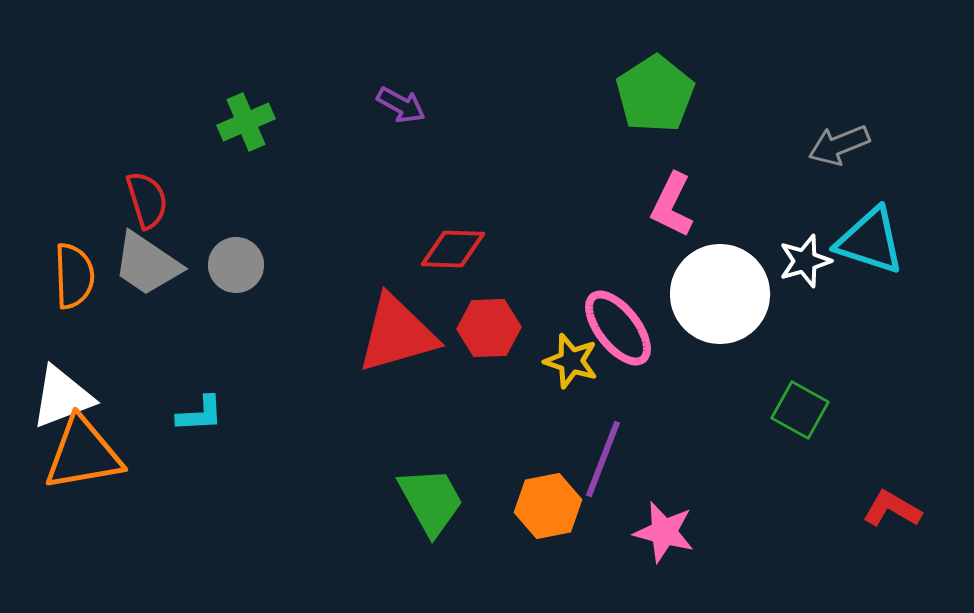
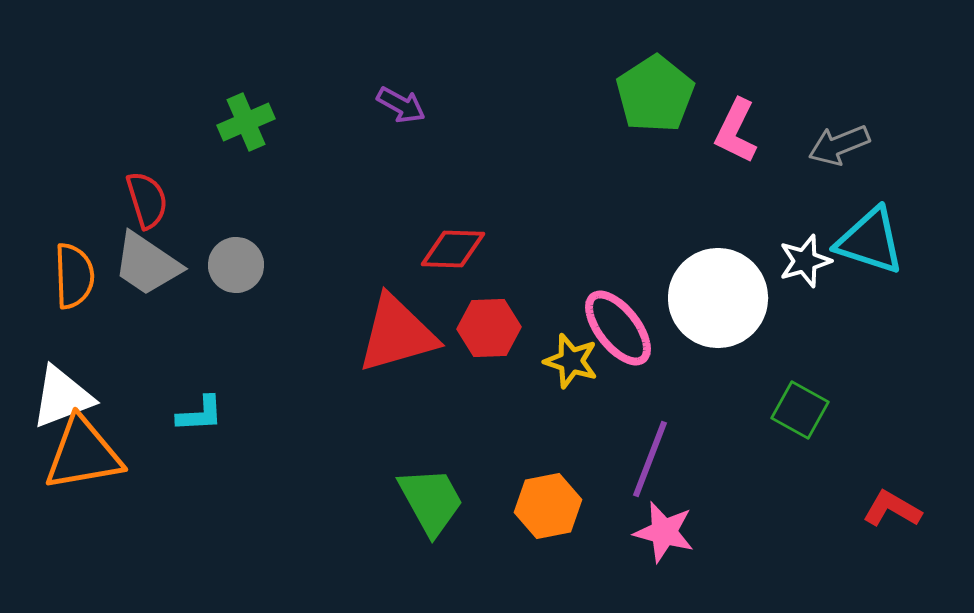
pink L-shape: moved 64 px right, 74 px up
white circle: moved 2 px left, 4 px down
purple line: moved 47 px right
